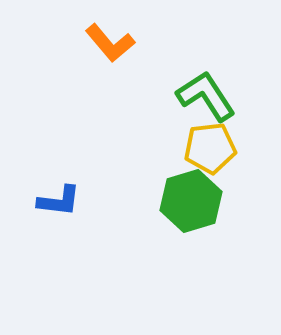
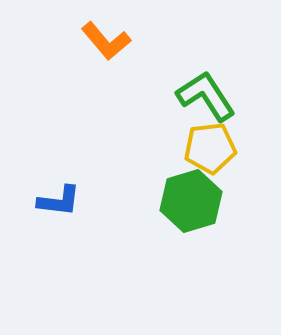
orange L-shape: moved 4 px left, 2 px up
